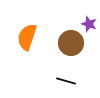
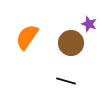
orange semicircle: rotated 16 degrees clockwise
